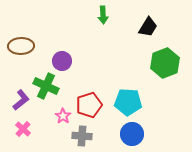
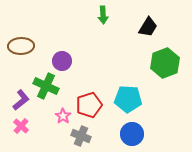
cyan pentagon: moved 3 px up
pink cross: moved 2 px left, 3 px up
gray cross: moved 1 px left; rotated 18 degrees clockwise
